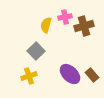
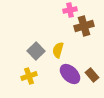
pink cross: moved 5 px right, 7 px up
yellow semicircle: moved 12 px right, 25 px down
